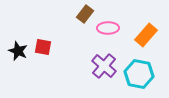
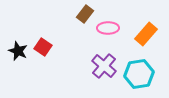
orange rectangle: moved 1 px up
red square: rotated 24 degrees clockwise
cyan hexagon: rotated 20 degrees counterclockwise
